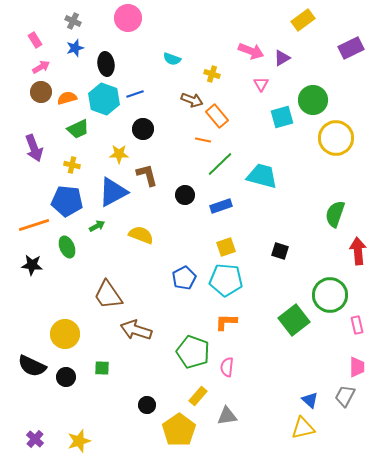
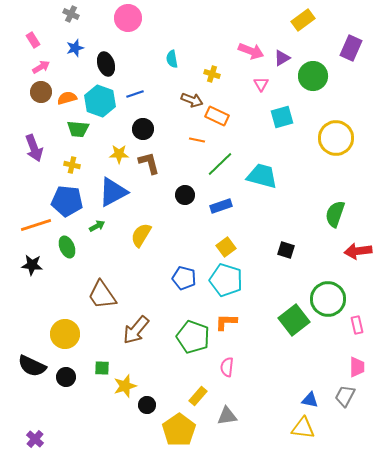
gray cross at (73, 21): moved 2 px left, 7 px up
pink rectangle at (35, 40): moved 2 px left
purple rectangle at (351, 48): rotated 40 degrees counterclockwise
cyan semicircle at (172, 59): rotated 60 degrees clockwise
black ellipse at (106, 64): rotated 10 degrees counterclockwise
cyan hexagon at (104, 99): moved 4 px left, 2 px down
green circle at (313, 100): moved 24 px up
orange rectangle at (217, 116): rotated 25 degrees counterclockwise
green trapezoid at (78, 129): rotated 30 degrees clockwise
orange line at (203, 140): moved 6 px left
brown L-shape at (147, 175): moved 2 px right, 12 px up
orange line at (34, 225): moved 2 px right
yellow semicircle at (141, 235): rotated 80 degrees counterclockwise
yellow square at (226, 247): rotated 18 degrees counterclockwise
black square at (280, 251): moved 6 px right, 1 px up
red arrow at (358, 251): rotated 92 degrees counterclockwise
blue pentagon at (184, 278): rotated 30 degrees counterclockwise
cyan pentagon at (226, 280): rotated 12 degrees clockwise
brown trapezoid at (108, 295): moved 6 px left
green circle at (330, 295): moved 2 px left, 4 px down
brown arrow at (136, 330): rotated 68 degrees counterclockwise
green pentagon at (193, 352): moved 15 px up
blue triangle at (310, 400): rotated 30 degrees counterclockwise
yellow triangle at (303, 428): rotated 20 degrees clockwise
yellow star at (79, 441): moved 46 px right, 55 px up
